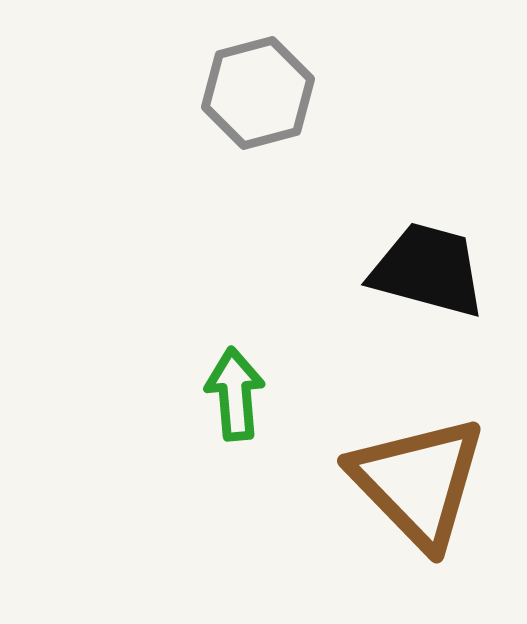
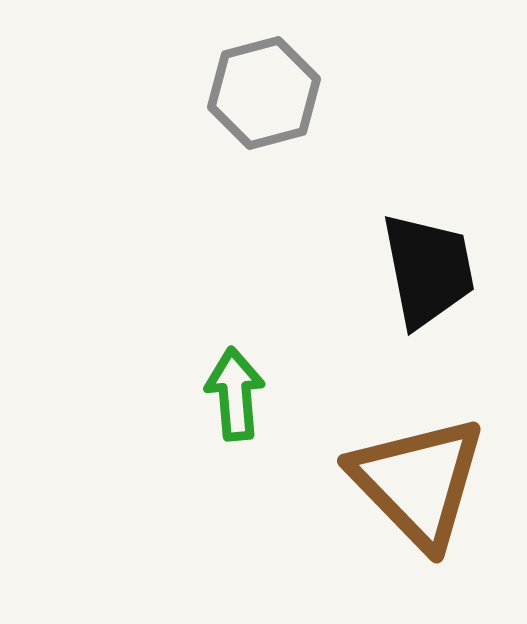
gray hexagon: moved 6 px right
black trapezoid: rotated 64 degrees clockwise
